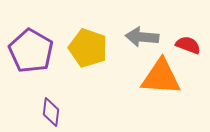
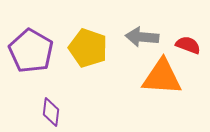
orange triangle: moved 1 px right
